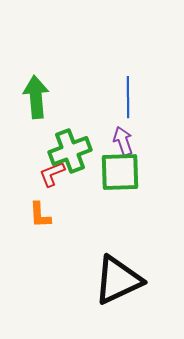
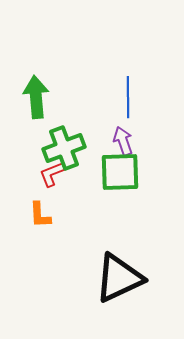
green cross: moved 6 px left, 3 px up
black triangle: moved 1 px right, 2 px up
